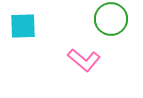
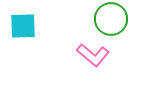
pink L-shape: moved 9 px right, 5 px up
